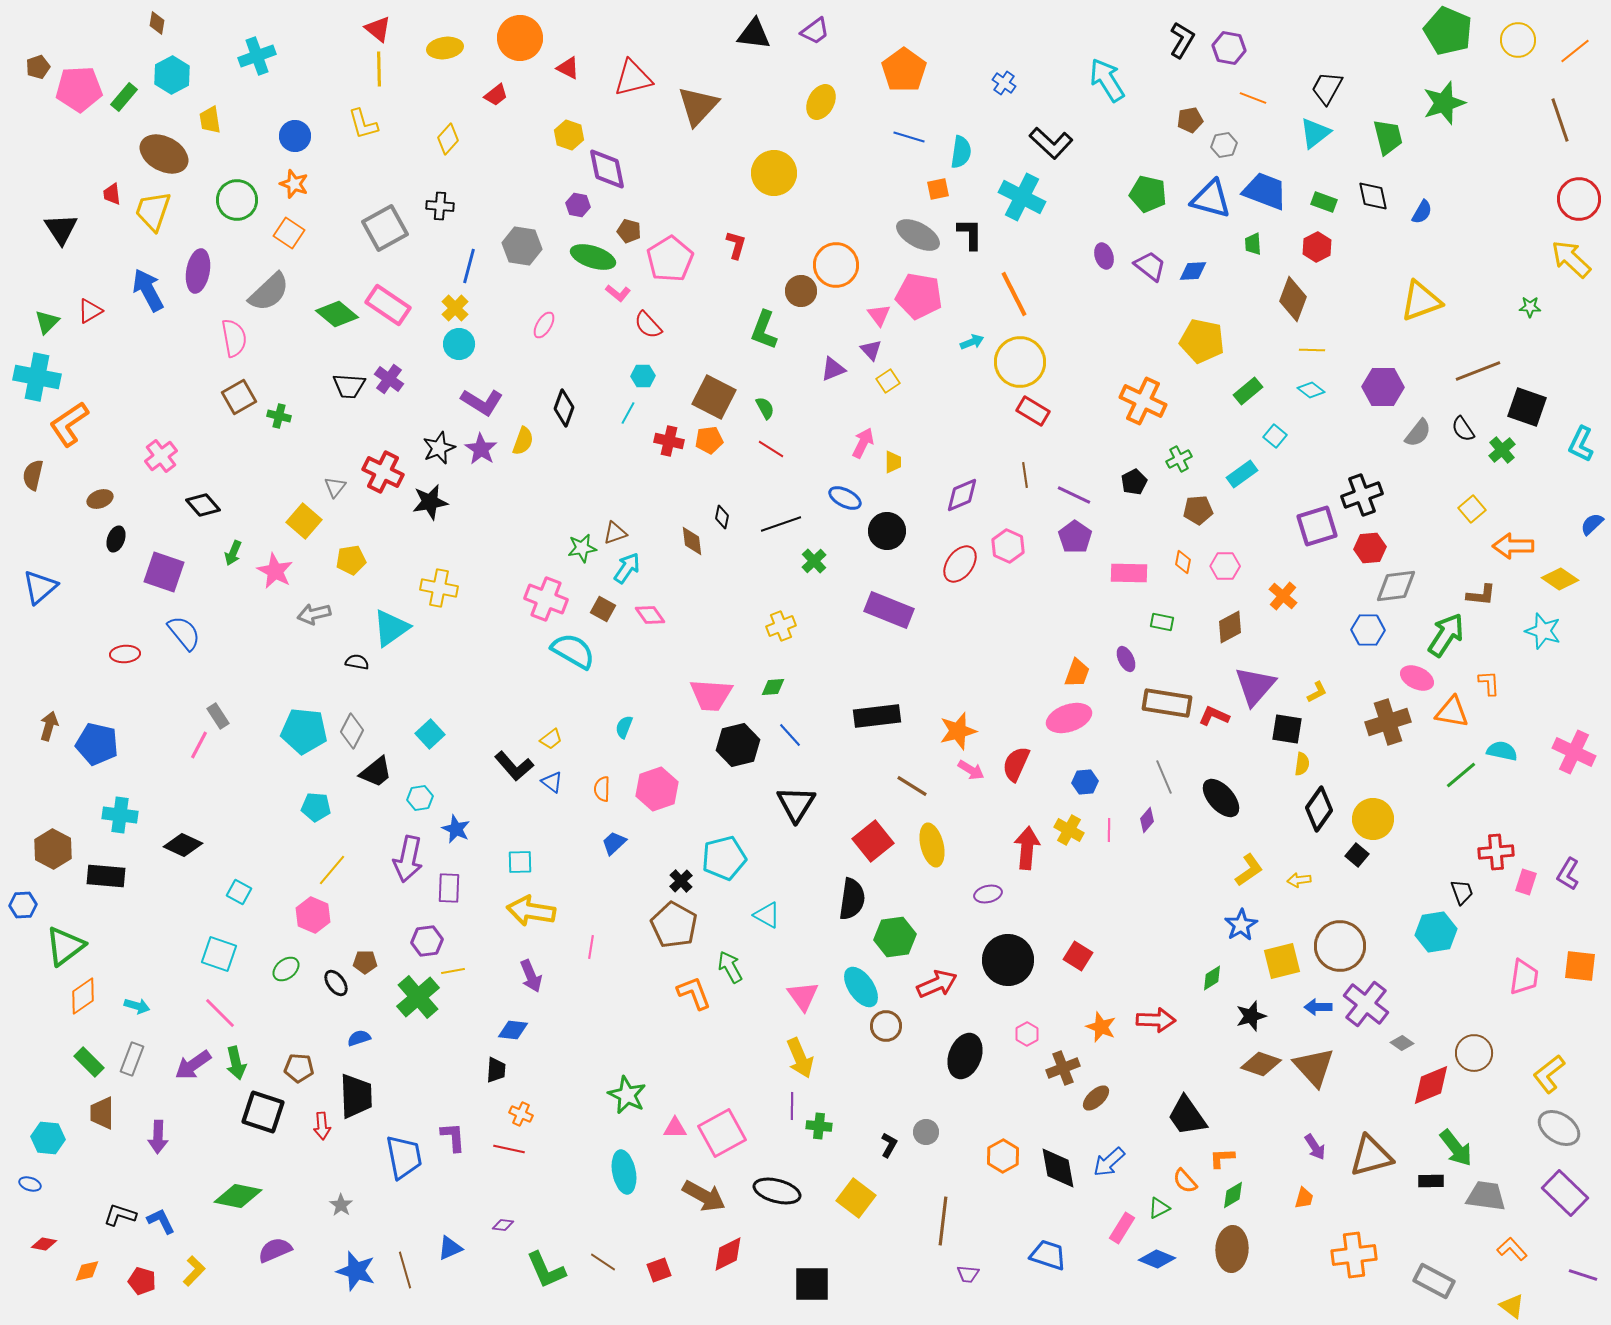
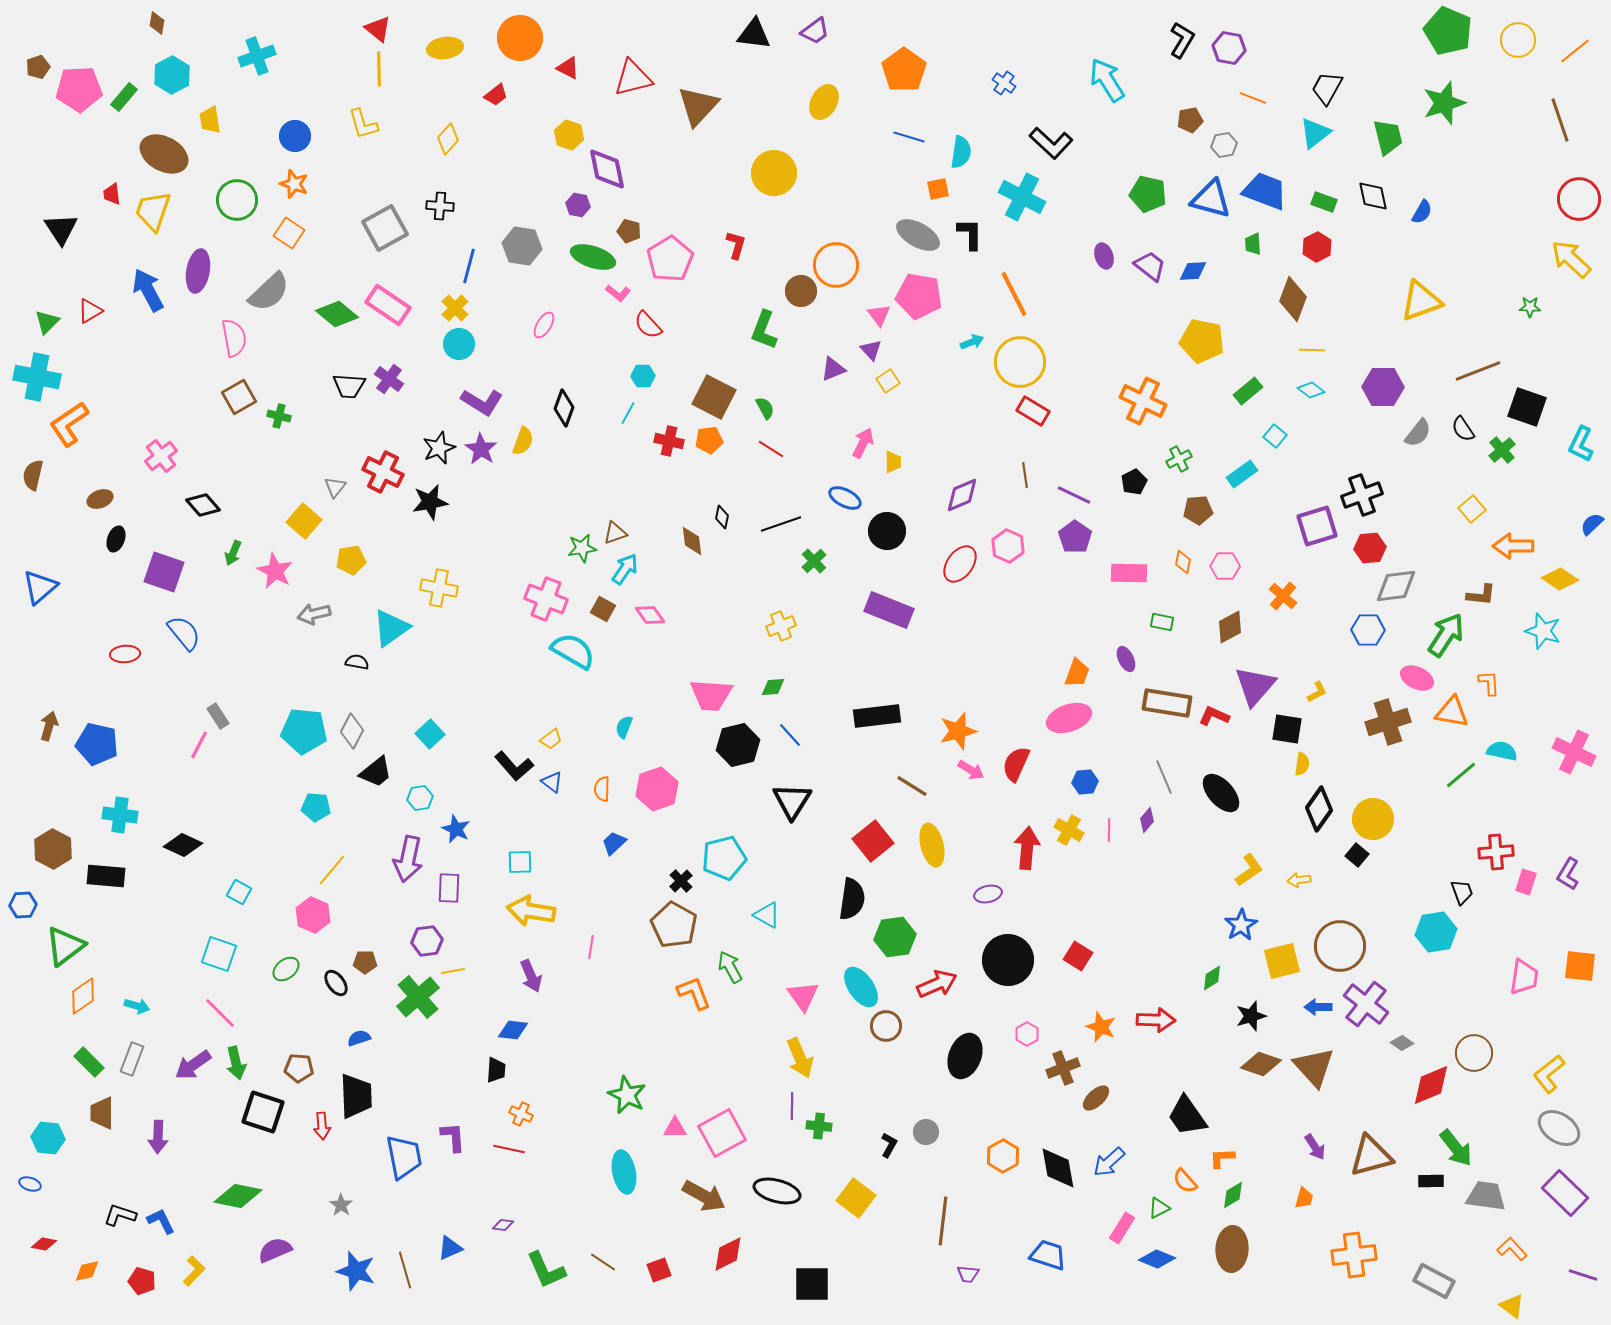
yellow ellipse at (821, 102): moved 3 px right
cyan arrow at (627, 568): moved 2 px left, 1 px down
black ellipse at (1221, 798): moved 5 px up
black triangle at (796, 804): moved 4 px left, 3 px up
